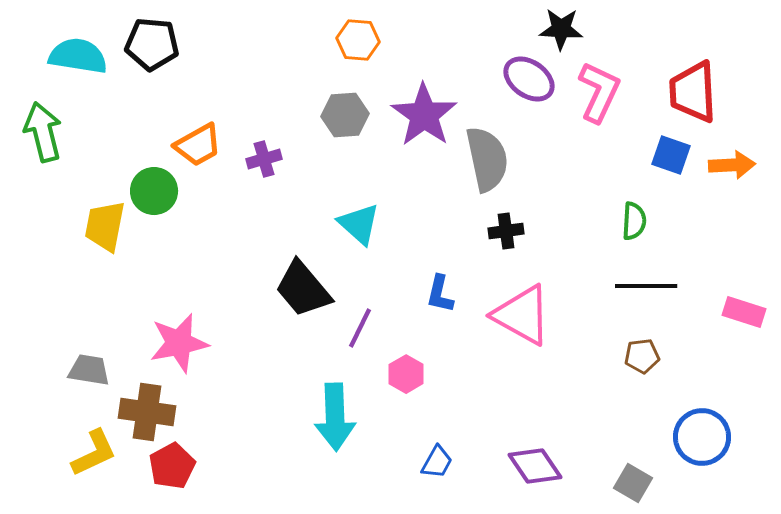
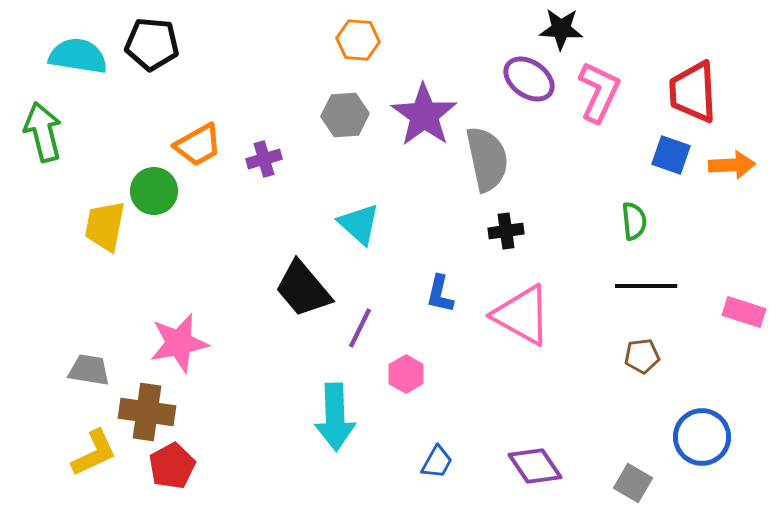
green semicircle: rotated 9 degrees counterclockwise
